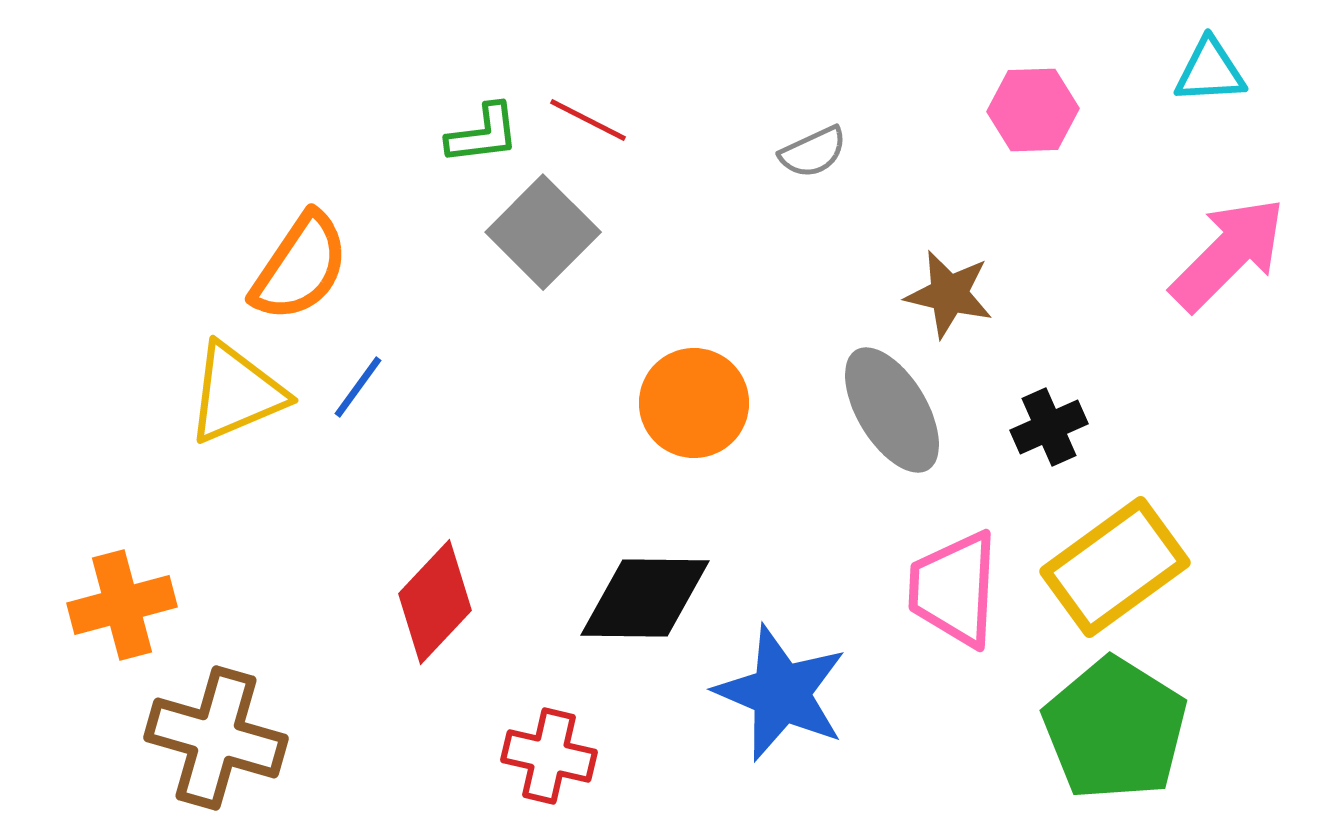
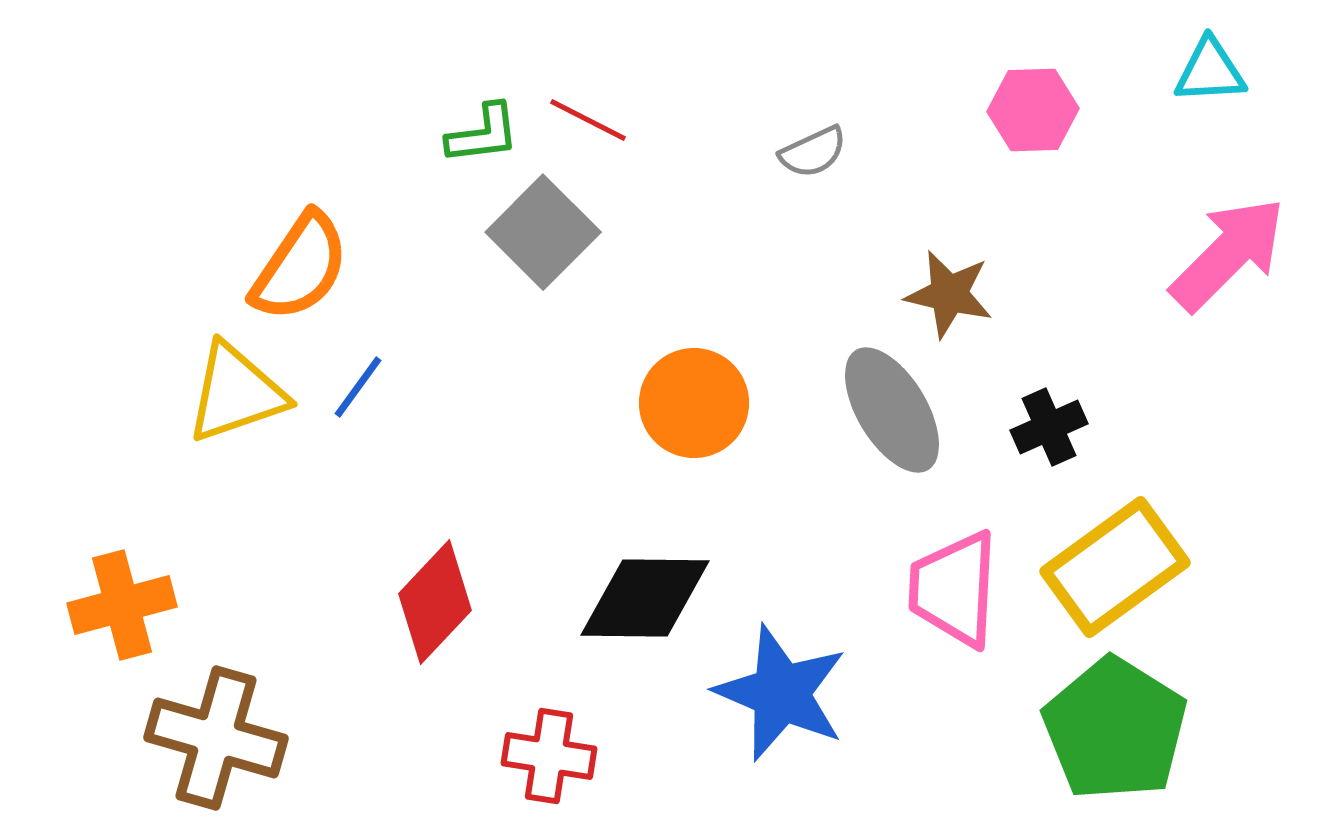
yellow triangle: rotated 4 degrees clockwise
red cross: rotated 4 degrees counterclockwise
